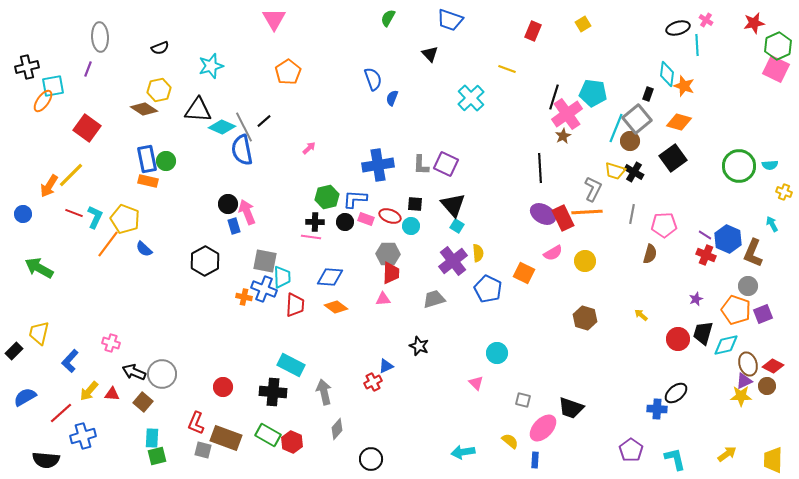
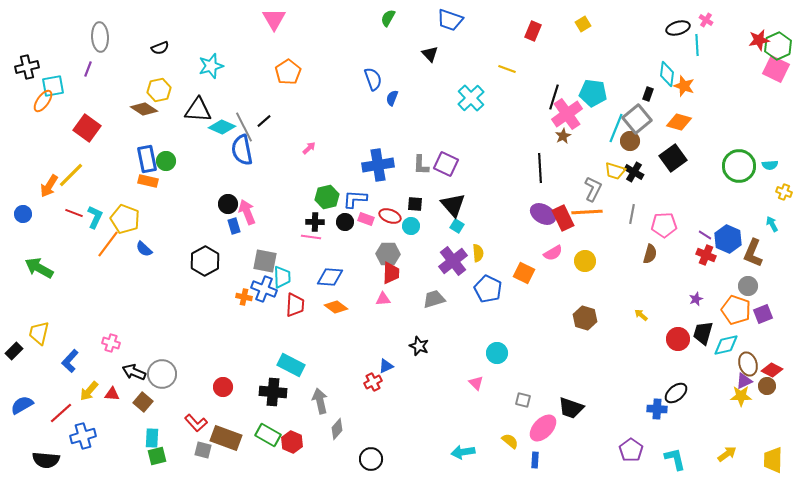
red star at (754, 23): moved 5 px right, 17 px down
red diamond at (773, 366): moved 1 px left, 4 px down
gray arrow at (324, 392): moved 4 px left, 9 px down
blue semicircle at (25, 397): moved 3 px left, 8 px down
red L-shape at (196, 423): rotated 65 degrees counterclockwise
